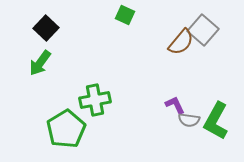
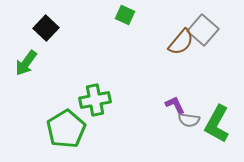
green arrow: moved 14 px left
green L-shape: moved 1 px right, 3 px down
